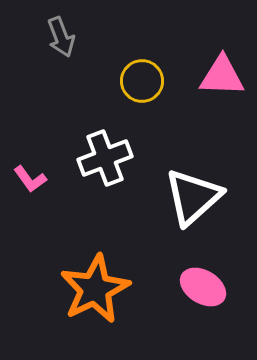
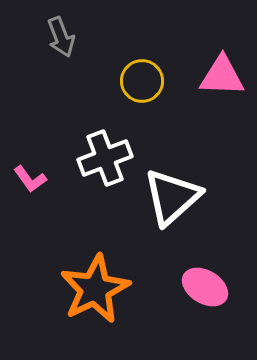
white triangle: moved 21 px left
pink ellipse: moved 2 px right
